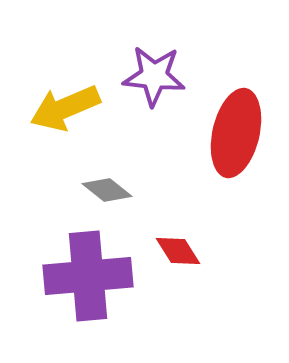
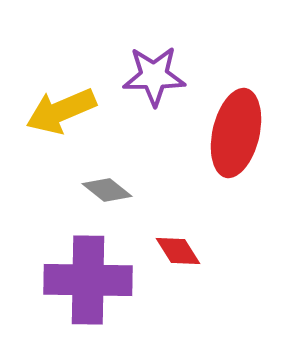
purple star: rotated 6 degrees counterclockwise
yellow arrow: moved 4 px left, 3 px down
purple cross: moved 4 px down; rotated 6 degrees clockwise
